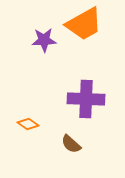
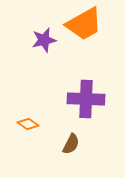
purple star: rotated 10 degrees counterclockwise
brown semicircle: rotated 105 degrees counterclockwise
